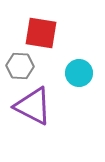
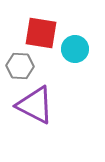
cyan circle: moved 4 px left, 24 px up
purple triangle: moved 2 px right, 1 px up
